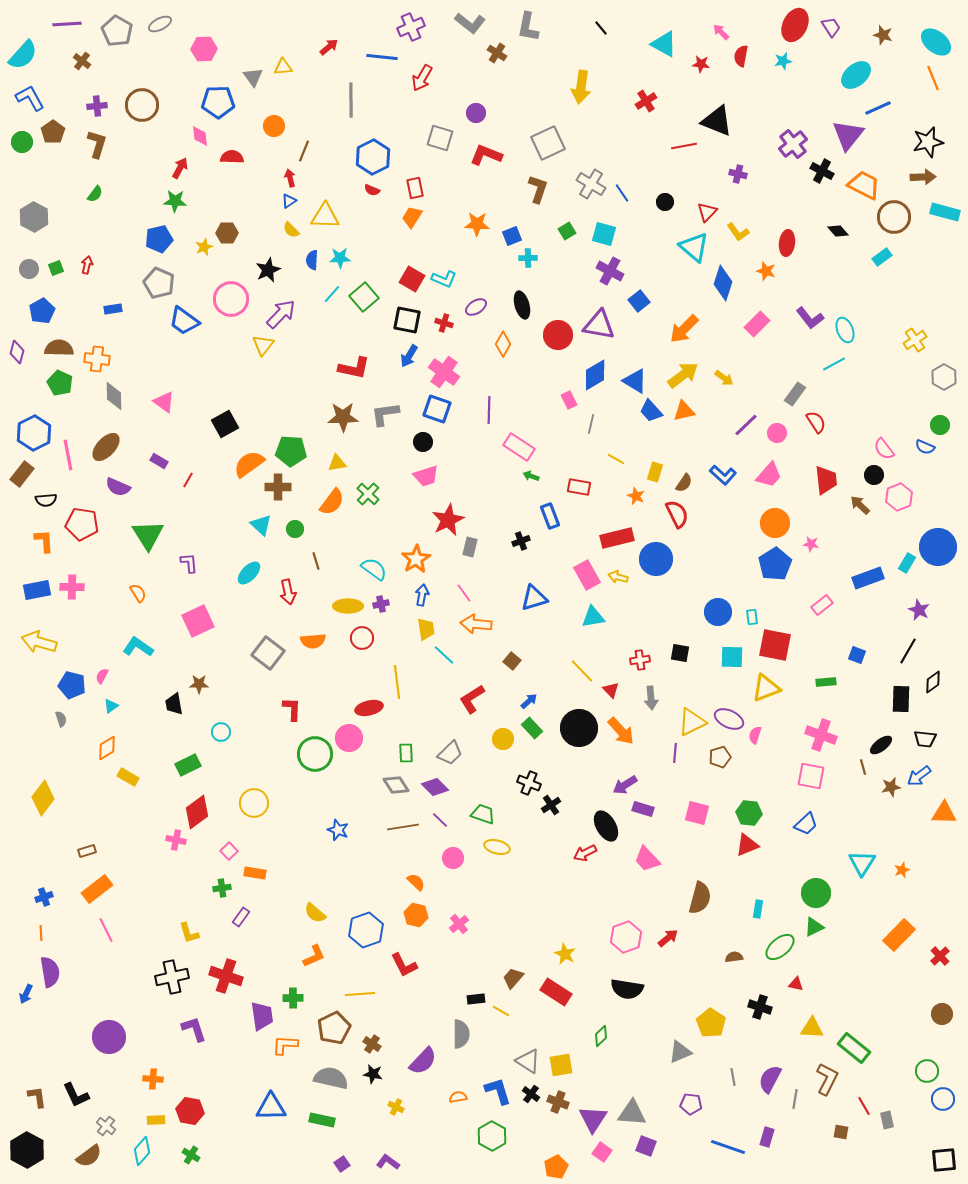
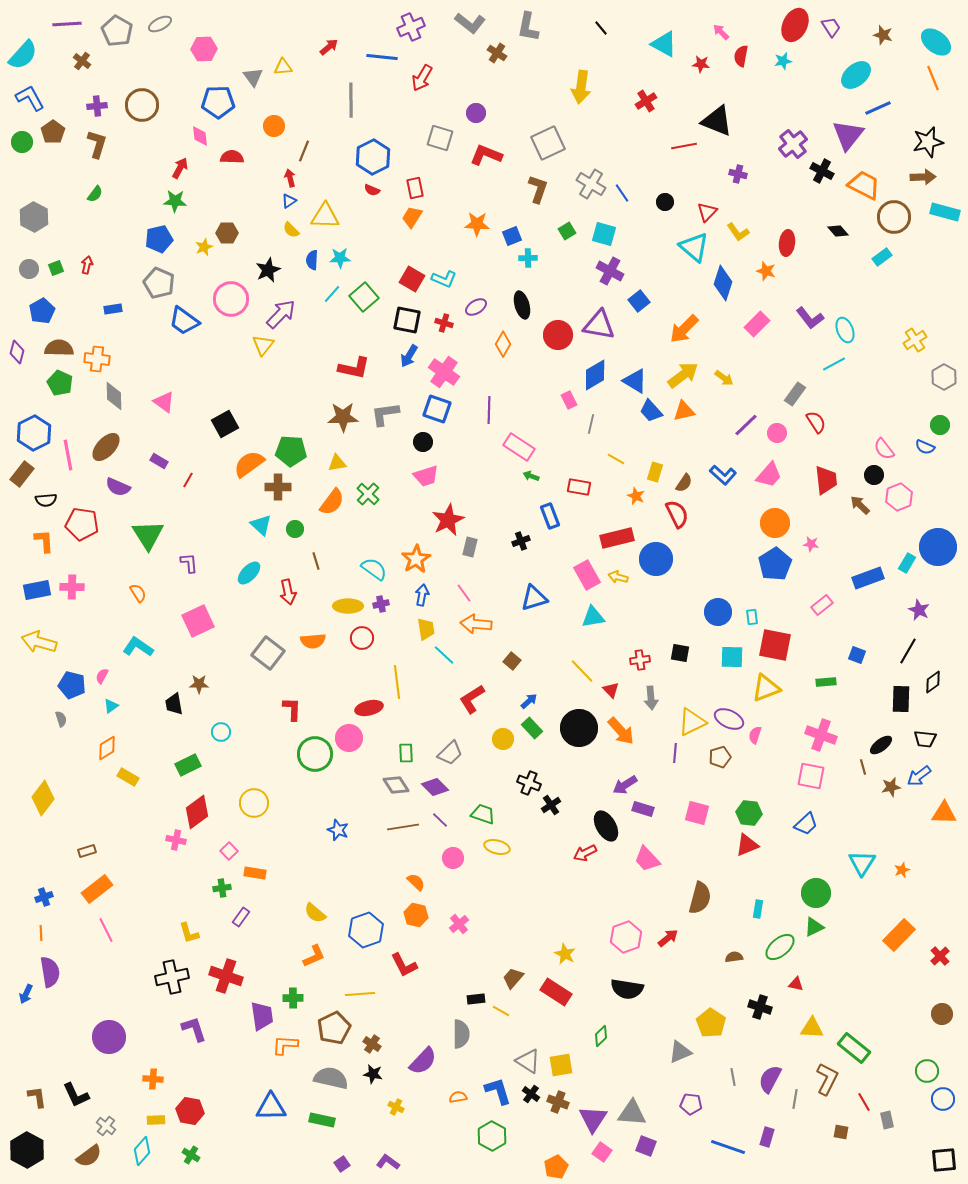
red line at (864, 1106): moved 4 px up
